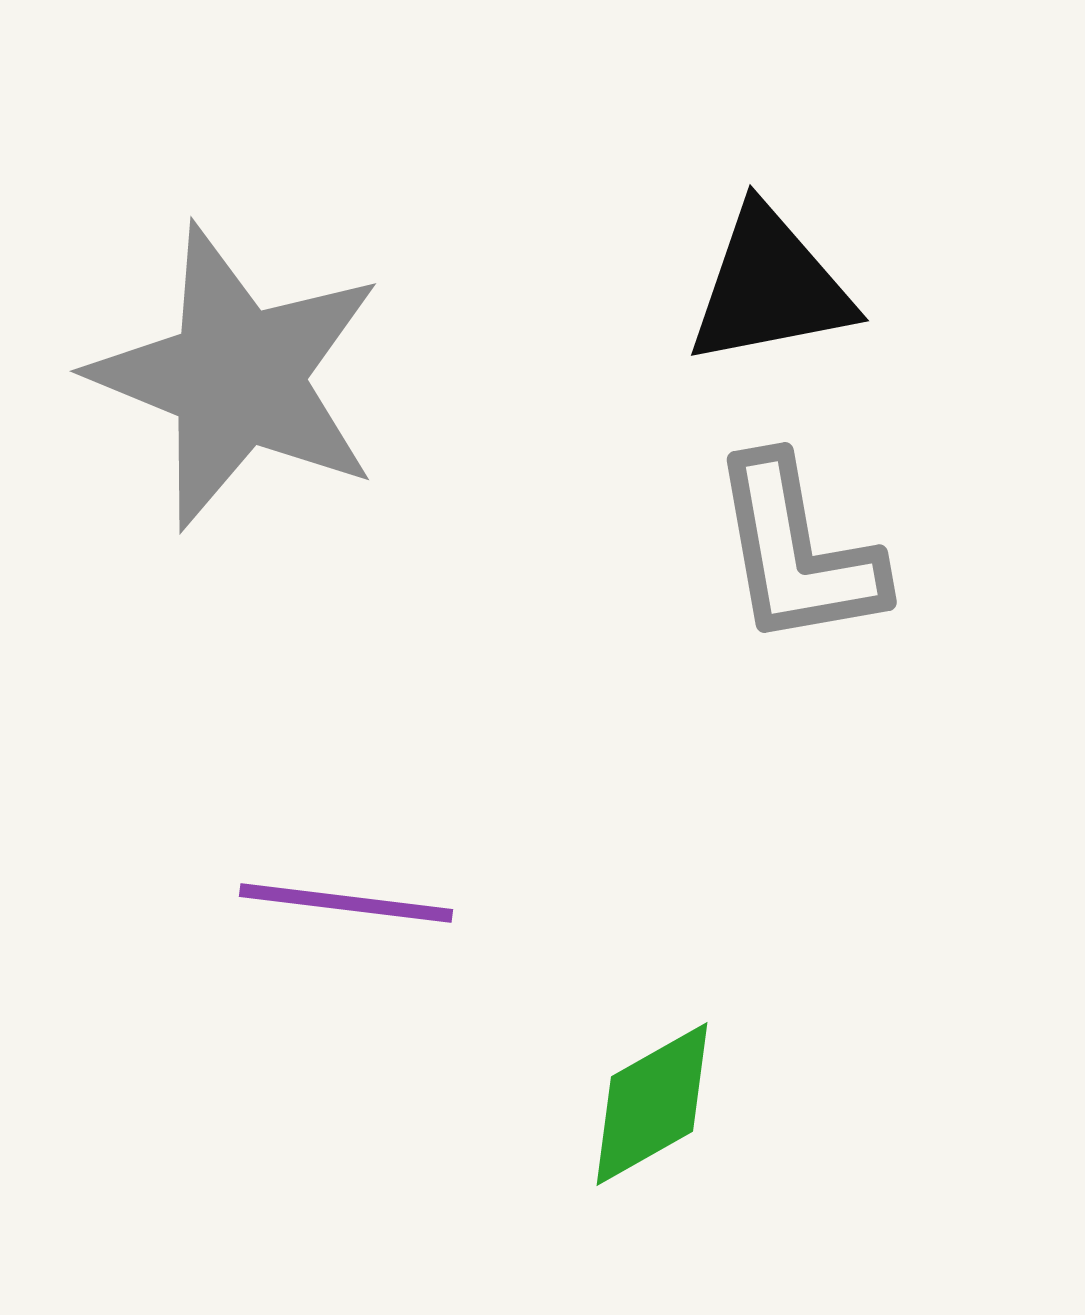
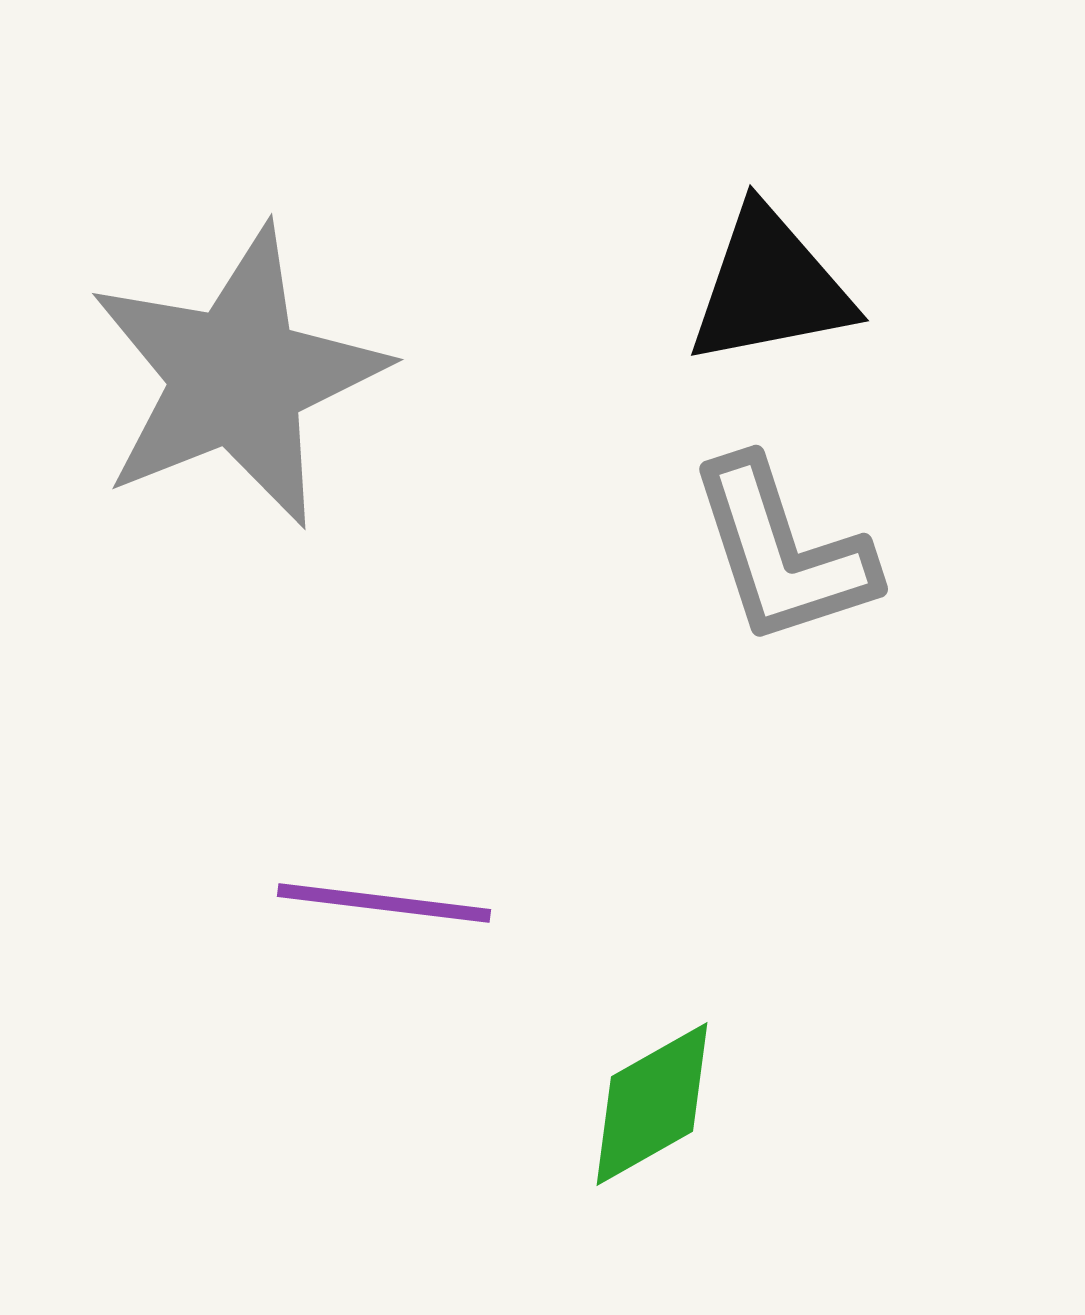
gray star: rotated 28 degrees clockwise
gray L-shape: moved 15 px left; rotated 8 degrees counterclockwise
purple line: moved 38 px right
